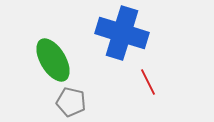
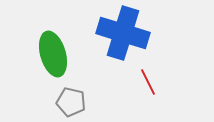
blue cross: moved 1 px right
green ellipse: moved 6 px up; rotated 15 degrees clockwise
